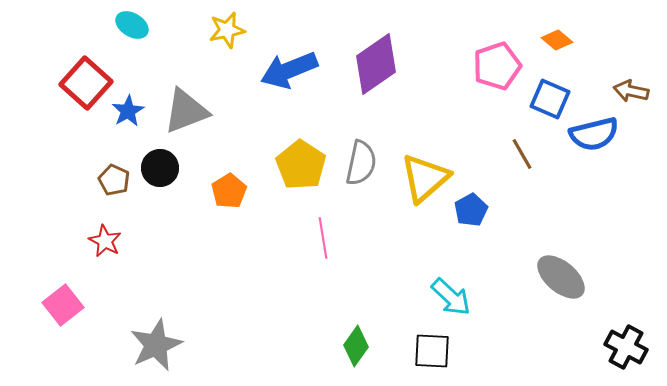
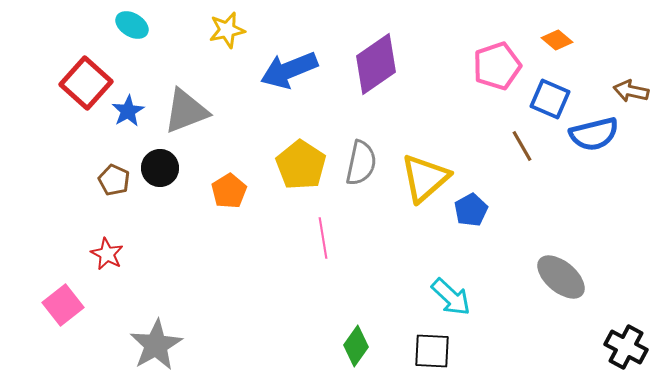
brown line: moved 8 px up
red star: moved 2 px right, 13 px down
gray star: rotated 6 degrees counterclockwise
